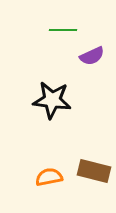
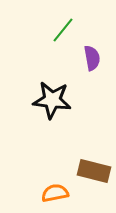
green line: rotated 52 degrees counterclockwise
purple semicircle: moved 2 px down; rotated 75 degrees counterclockwise
orange semicircle: moved 6 px right, 16 px down
